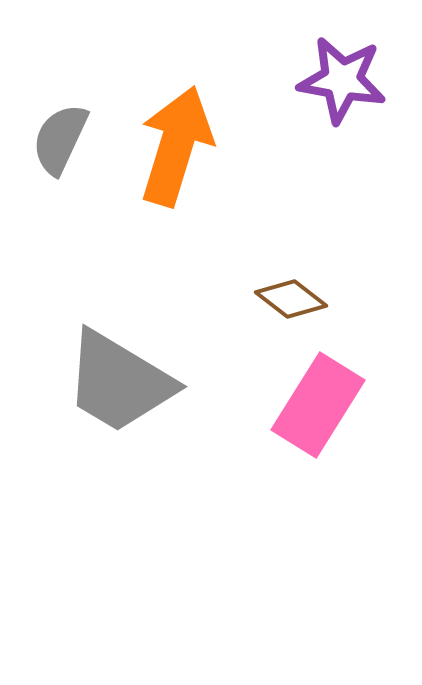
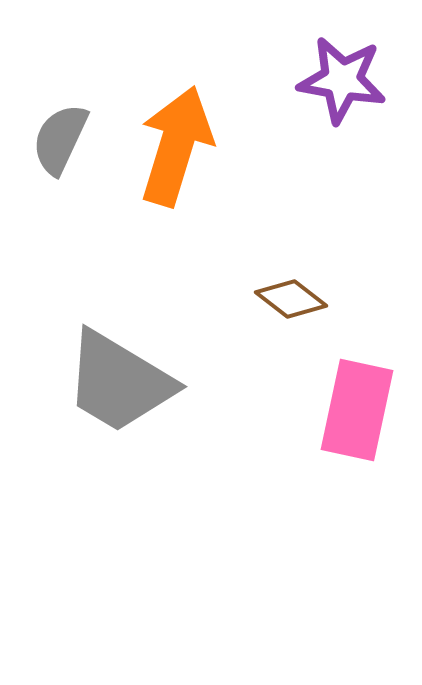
pink rectangle: moved 39 px right, 5 px down; rotated 20 degrees counterclockwise
